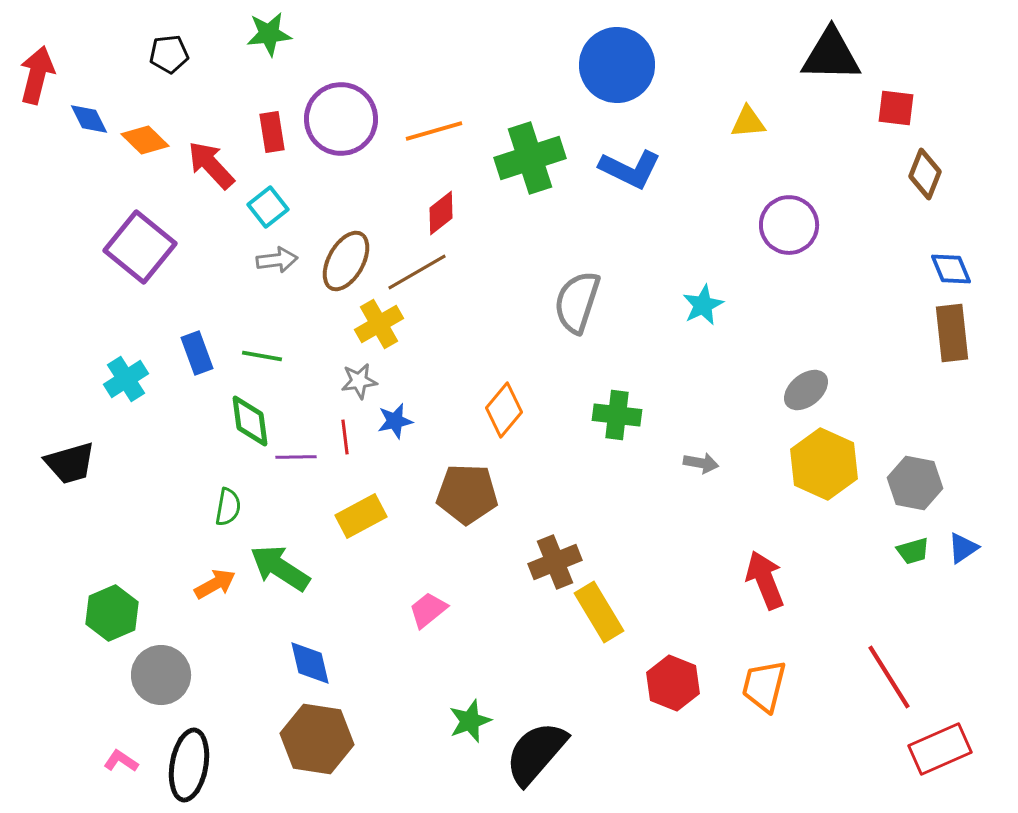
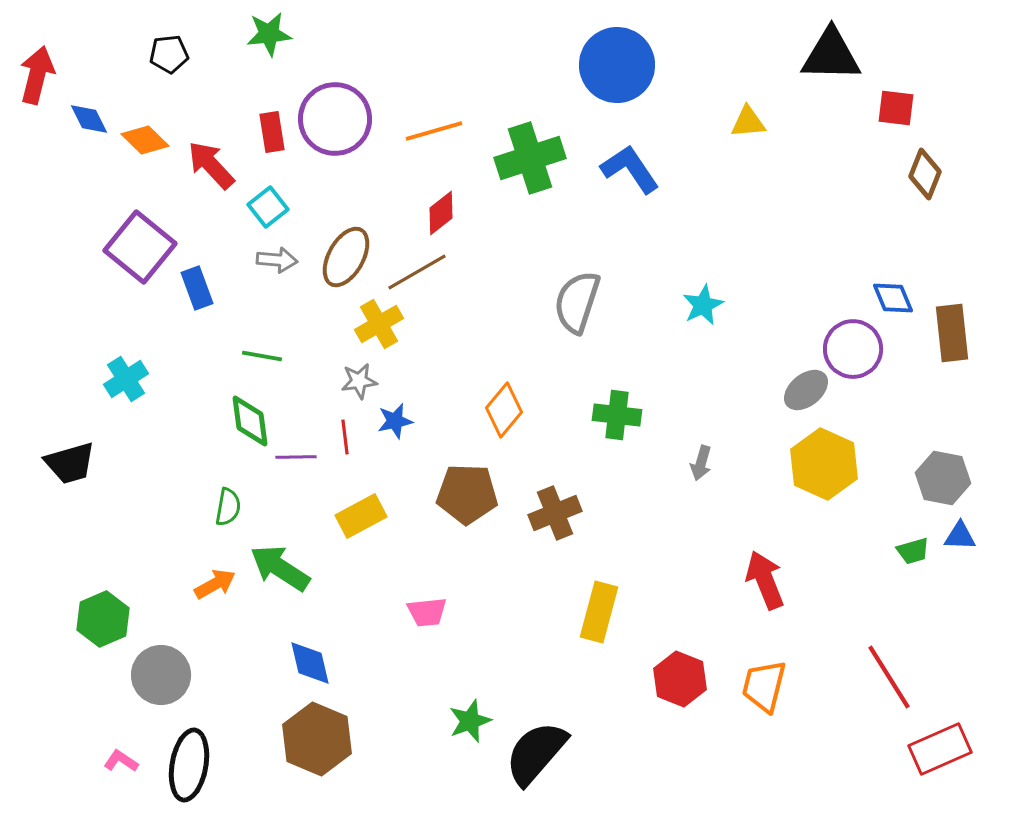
purple circle at (341, 119): moved 6 px left
blue L-shape at (630, 169): rotated 150 degrees counterclockwise
purple circle at (789, 225): moved 64 px right, 124 px down
gray arrow at (277, 260): rotated 12 degrees clockwise
brown ellipse at (346, 261): moved 4 px up
blue diamond at (951, 269): moved 58 px left, 29 px down
blue rectangle at (197, 353): moved 65 px up
gray arrow at (701, 463): rotated 96 degrees clockwise
gray hexagon at (915, 483): moved 28 px right, 5 px up
blue triangle at (963, 548): moved 3 px left, 12 px up; rotated 36 degrees clockwise
brown cross at (555, 562): moved 49 px up
pink trapezoid at (428, 610): moved 1 px left, 2 px down; rotated 147 degrees counterclockwise
yellow rectangle at (599, 612): rotated 46 degrees clockwise
green hexagon at (112, 613): moved 9 px left, 6 px down
red hexagon at (673, 683): moved 7 px right, 4 px up
brown hexagon at (317, 739): rotated 14 degrees clockwise
